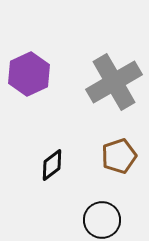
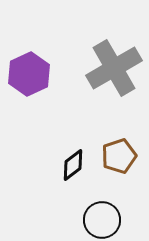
gray cross: moved 14 px up
black diamond: moved 21 px right
